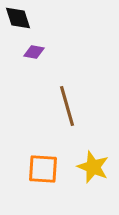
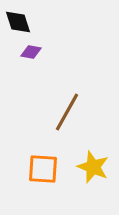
black diamond: moved 4 px down
purple diamond: moved 3 px left
brown line: moved 6 px down; rotated 45 degrees clockwise
